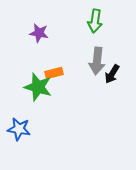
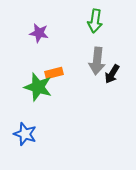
blue star: moved 6 px right, 5 px down; rotated 10 degrees clockwise
